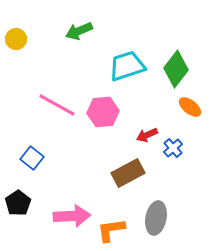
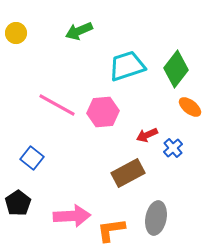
yellow circle: moved 6 px up
